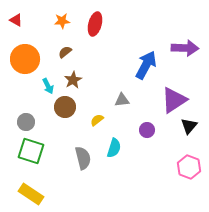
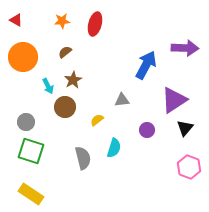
orange circle: moved 2 px left, 2 px up
black triangle: moved 4 px left, 2 px down
